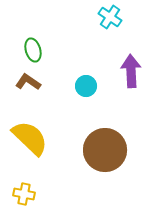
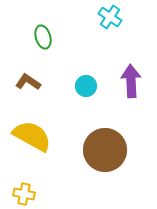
green ellipse: moved 10 px right, 13 px up
purple arrow: moved 10 px down
yellow semicircle: moved 2 px right, 2 px up; rotated 15 degrees counterclockwise
